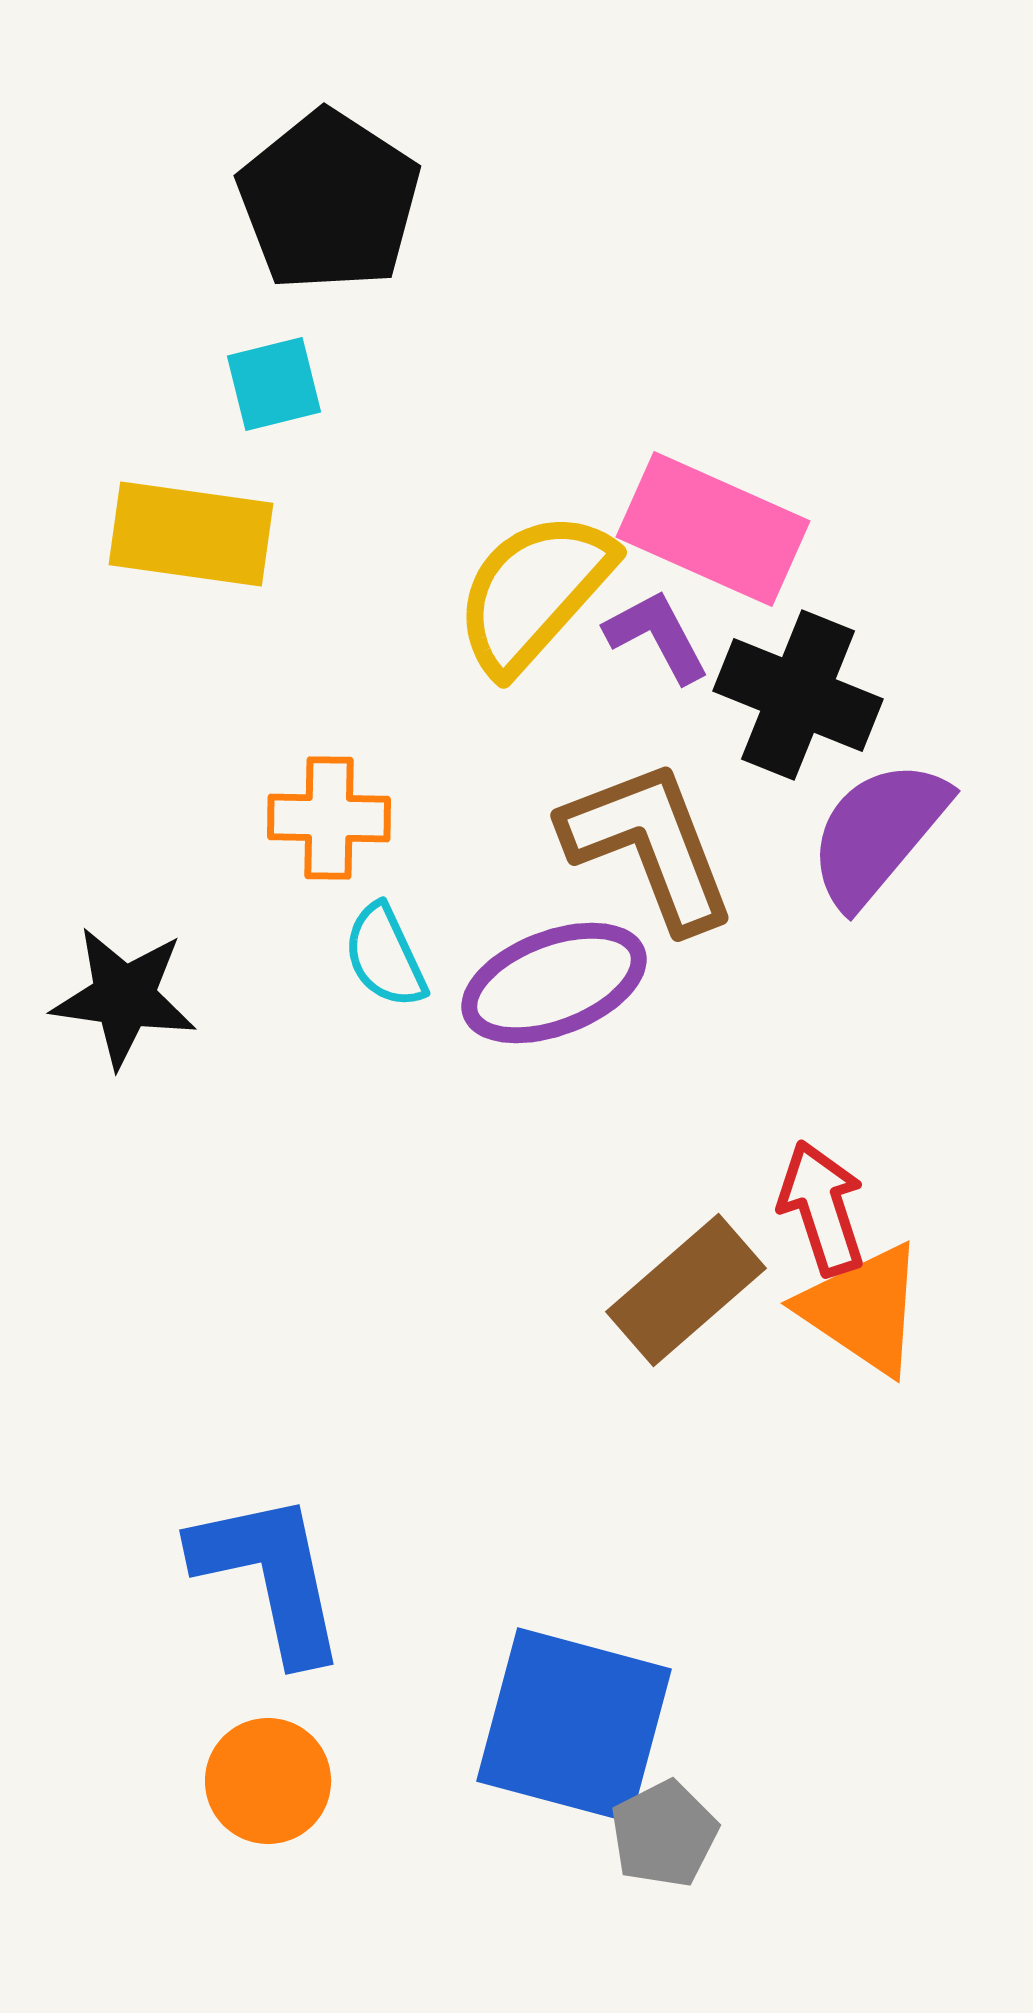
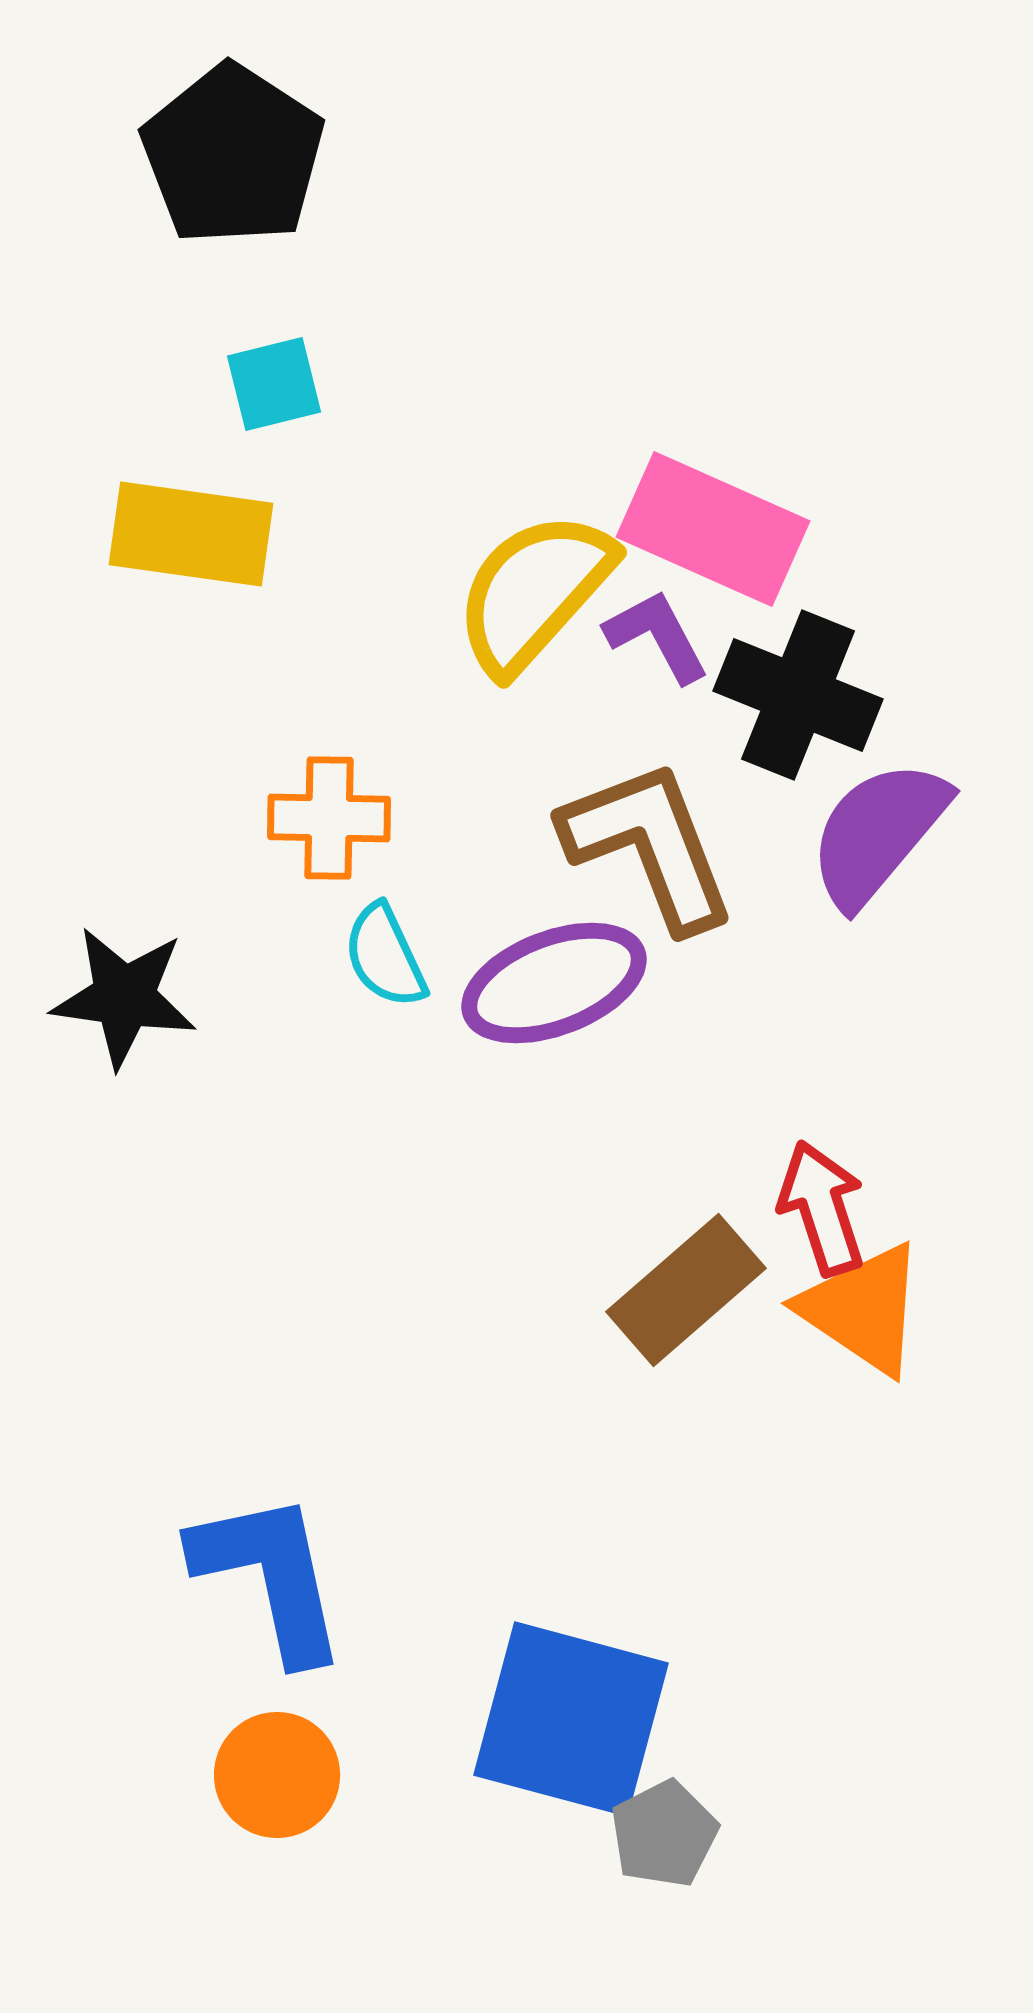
black pentagon: moved 96 px left, 46 px up
blue square: moved 3 px left, 6 px up
orange circle: moved 9 px right, 6 px up
